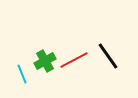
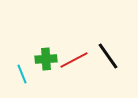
green cross: moved 1 px right, 2 px up; rotated 25 degrees clockwise
